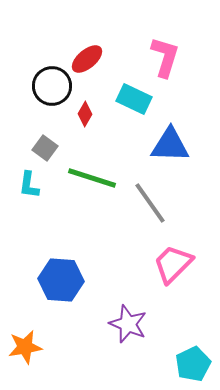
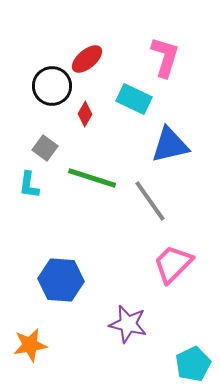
blue triangle: rotated 15 degrees counterclockwise
gray line: moved 2 px up
purple star: rotated 9 degrees counterclockwise
orange star: moved 5 px right, 2 px up
